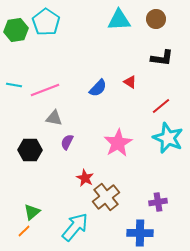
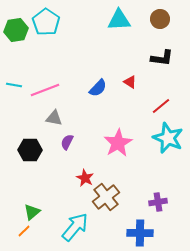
brown circle: moved 4 px right
